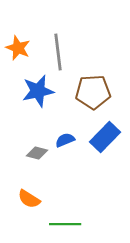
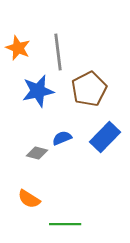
brown pentagon: moved 4 px left, 3 px up; rotated 24 degrees counterclockwise
blue semicircle: moved 3 px left, 2 px up
